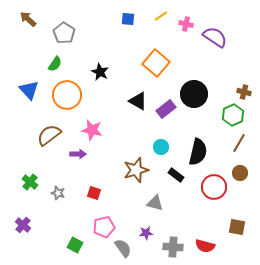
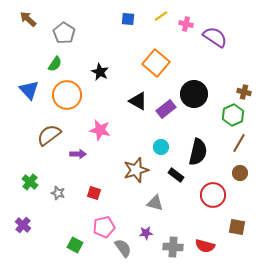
pink star: moved 8 px right
red circle: moved 1 px left, 8 px down
